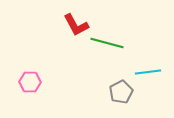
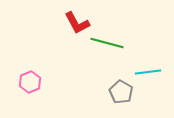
red L-shape: moved 1 px right, 2 px up
pink hexagon: rotated 25 degrees counterclockwise
gray pentagon: rotated 15 degrees counterclockwise
